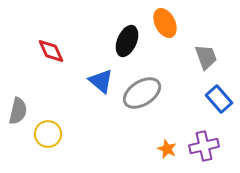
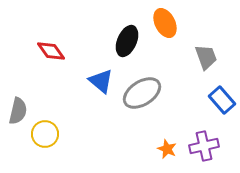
red diamond: rotated 12 degrees counterclockwise
blue rectangle: moved 3 px right, 1 px down
yellow circle: moved 3 px left
